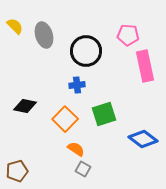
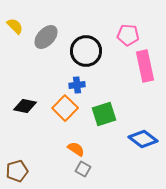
gray ellipse: moved 2 px right, 2 px down; rotated 60 degrees clockwise
orange square: moved 11 px up
